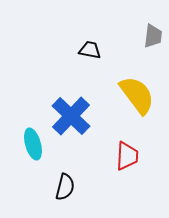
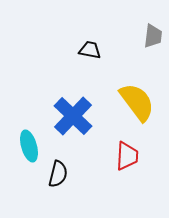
yellow semicircle: moved 7 px down
blue cross: moved 2 px right
cyan ellipse: moved 4 px left, 2 px down
black semicircle: moved 7 px left, 13 px up
